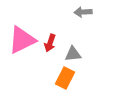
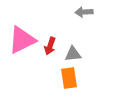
gray arrow: moved 1 px right
red arrow: moved 3 px down
orange rectangle: moved 4 px right; rotated 35 degrees counterclockwise
